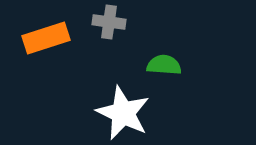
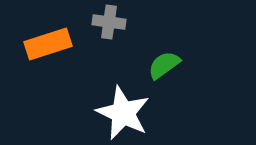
orange rectangle: moved 2 px right, 6 px down
green semicircle: rotated 40 degrees counterclockwise
